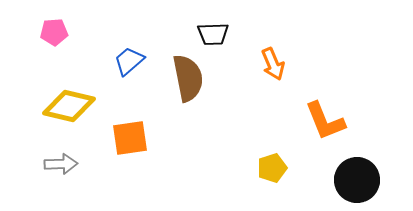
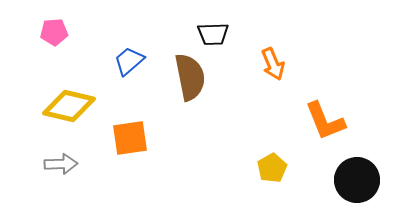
brown semicircle: moved 2 px right, 1 px up
yellow pentagon: rotated 12 degrees counterclockwise
